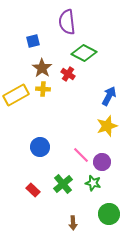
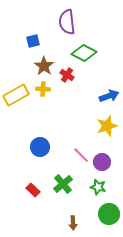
brown star: moved 2 px right, 2 px up
red cross: moved 1 px left, 1 px down
blue arrow: rotated 42 degrees clockwise
green star: moved 5 px right, 4 px down
